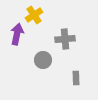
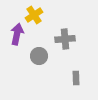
gray circle: moved 4 px left, 4 px up
